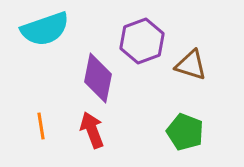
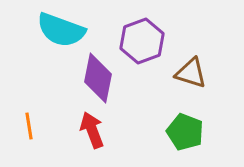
cyan semicircle: moved 16 px right, 1 px down; rotated 39 degrees clockwise
brown triangle: moved 8 px down
orange line: moved 12 px left
